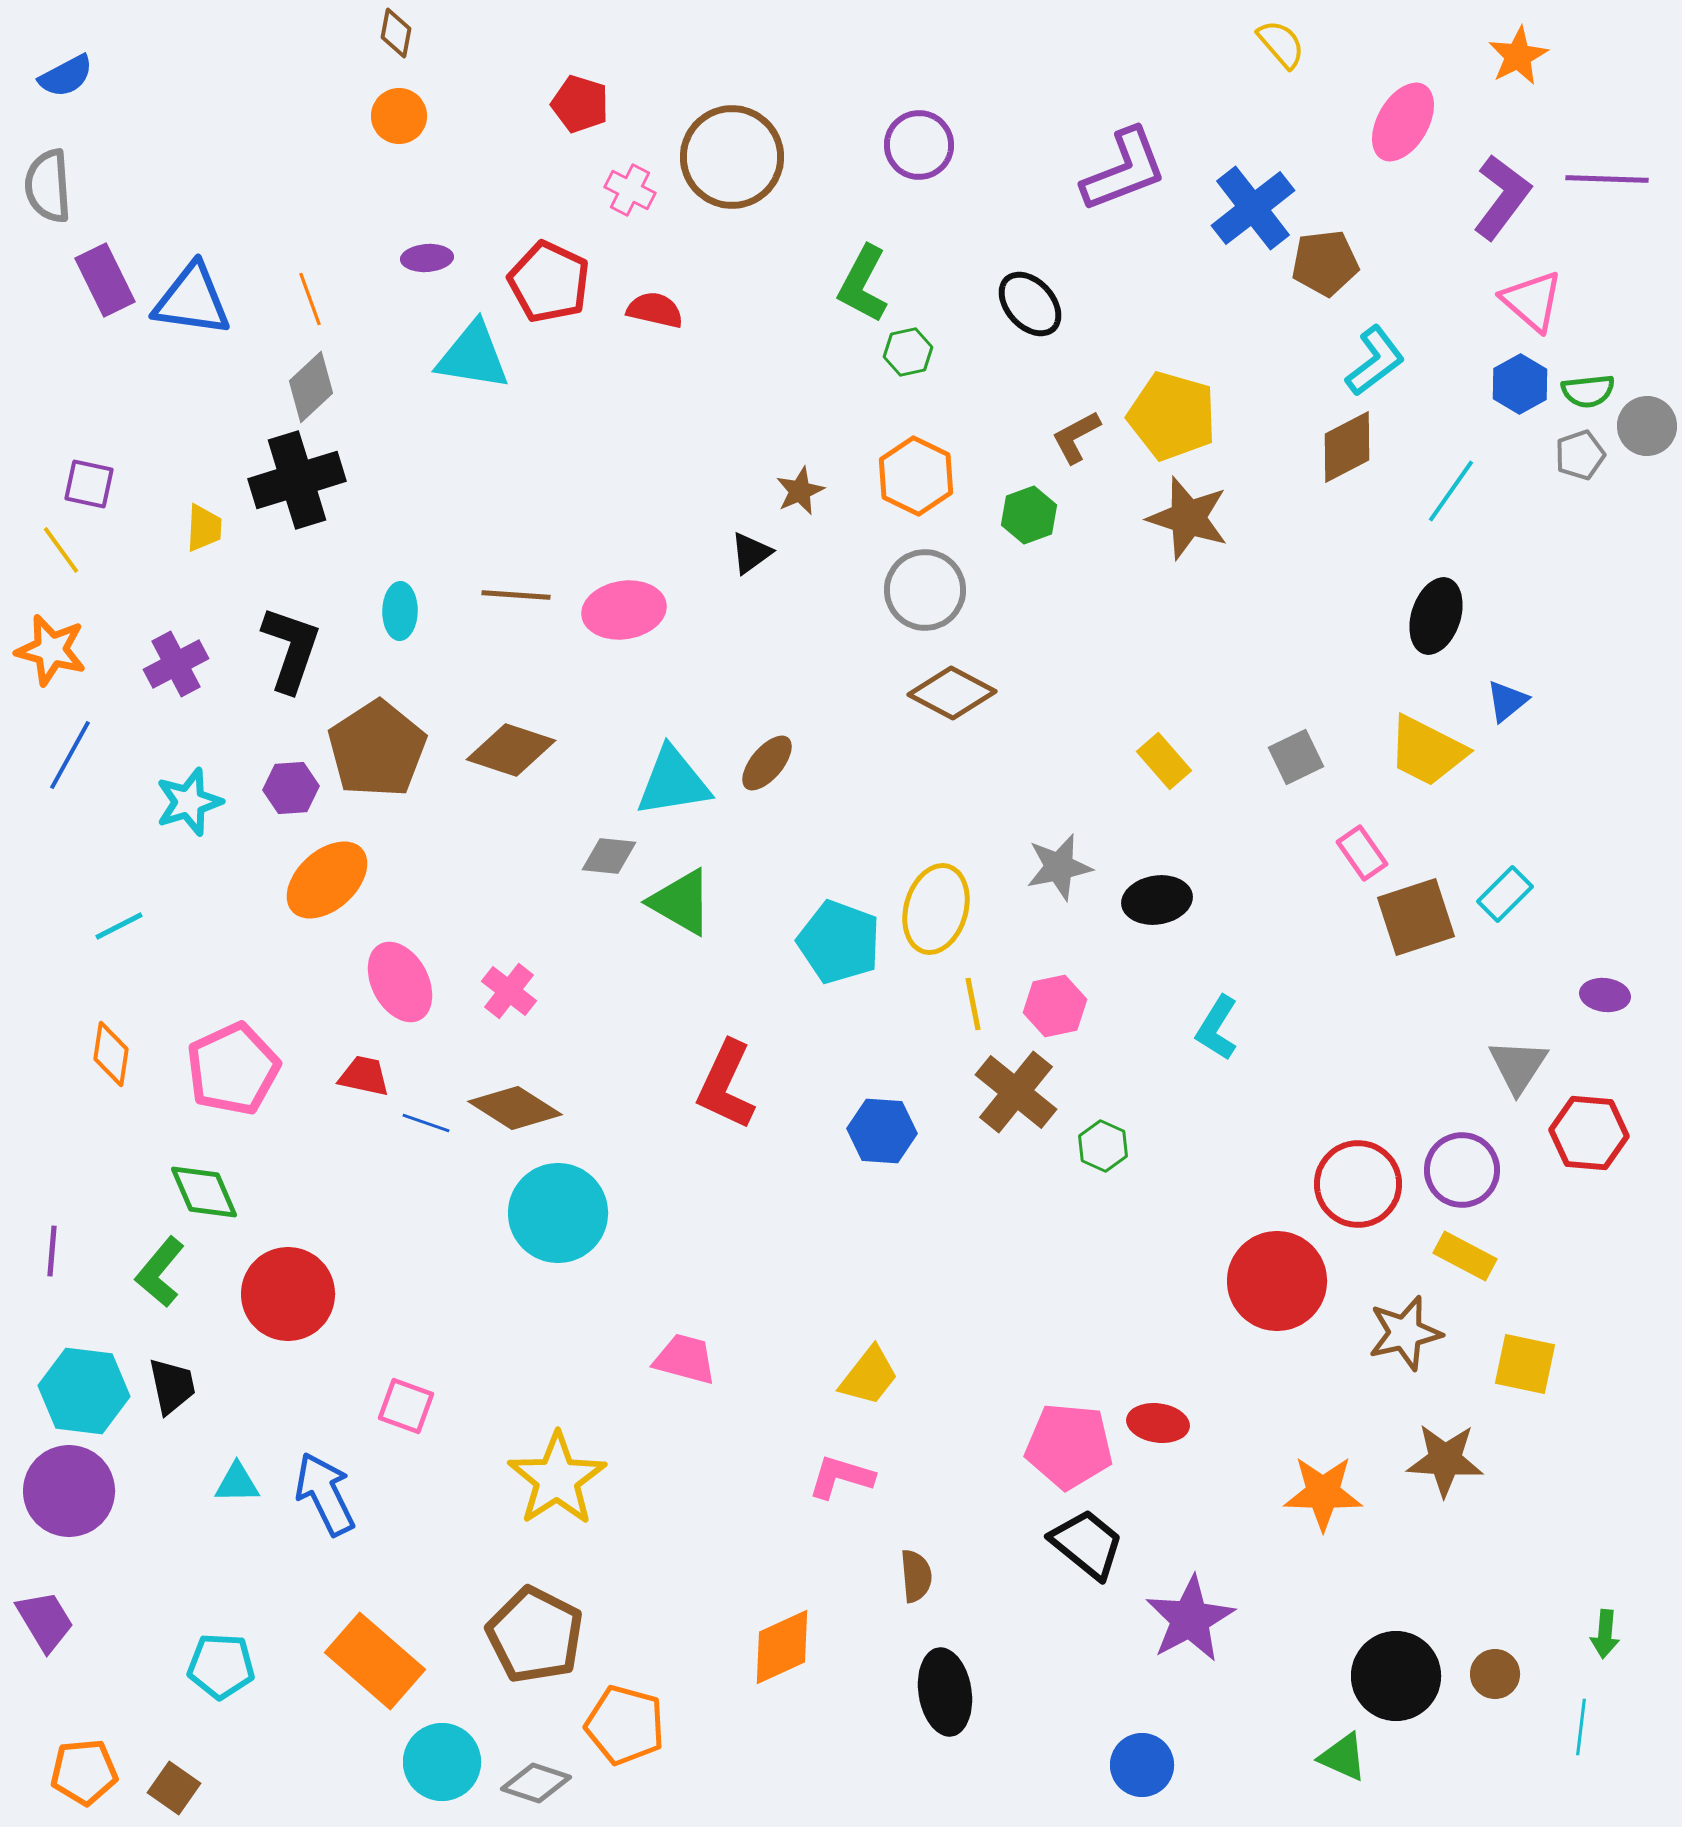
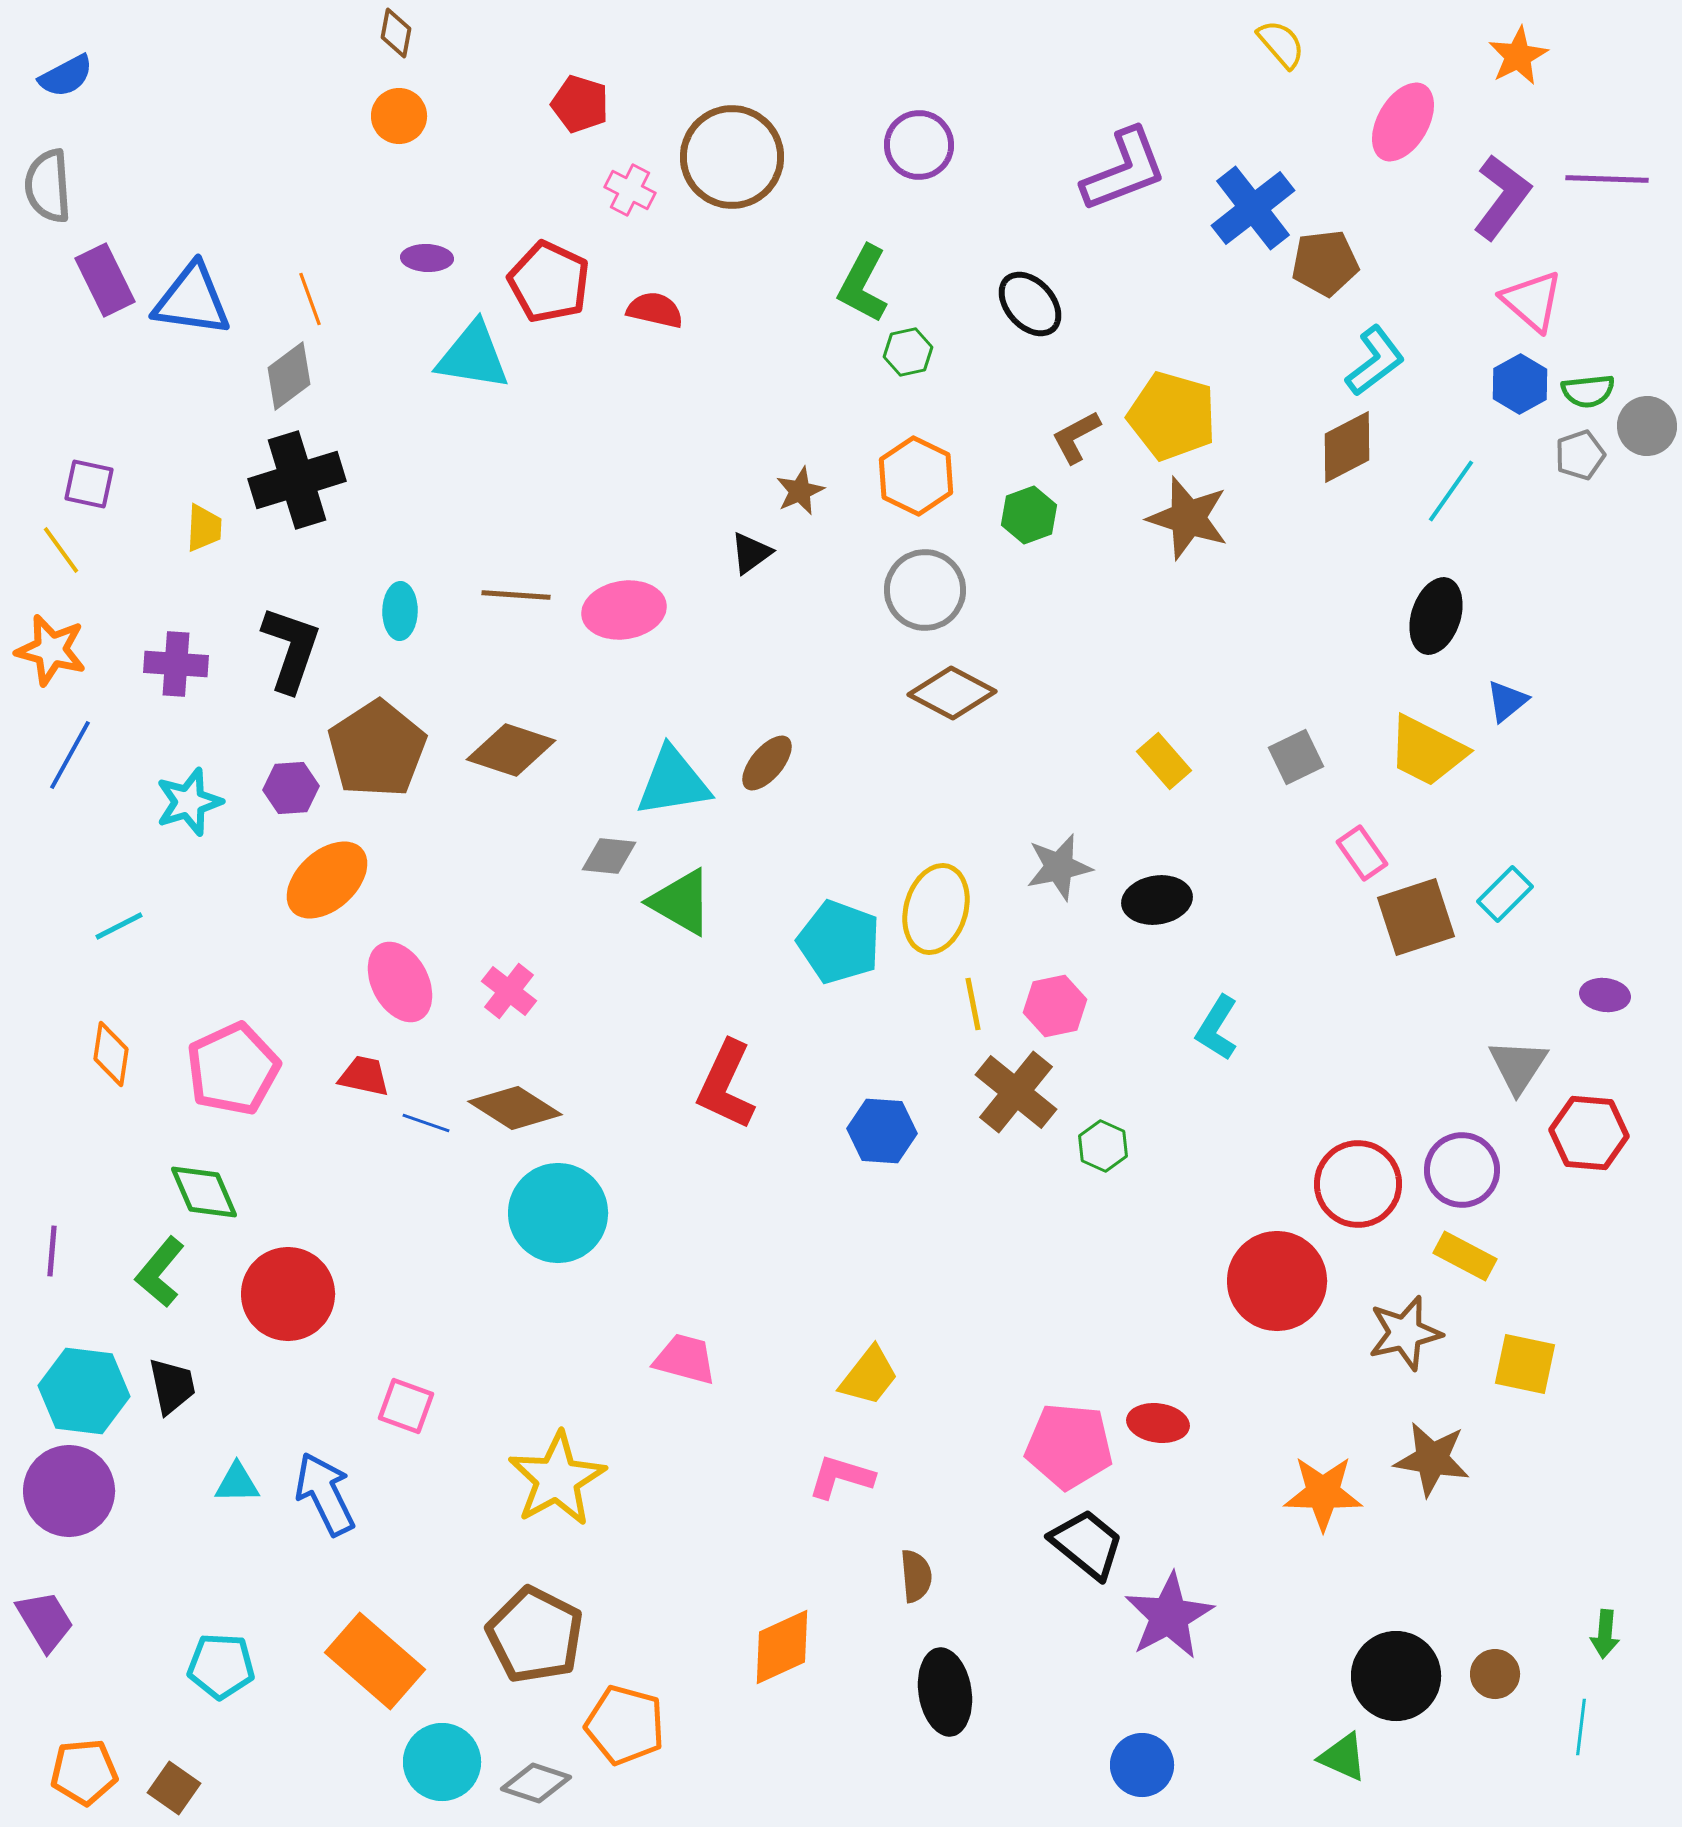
purple ellipse at (427, 258): rotated 6 degrees clockwise
gray diamond at (311, 387): moved 22 px left, 11 px up; rotated 6 degrees clockwise
purple cross at (176, 664): rotated 32 degrees clockwise
brown star at (1445, 1460): moved 13 px left, 1 px up; rotated 6 degrees clockwise
yellow star at (557, 1479): rotated 4 degrees clockwise
purple star at (1190, 1619): moved 21 px left, 3 px up
